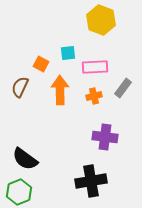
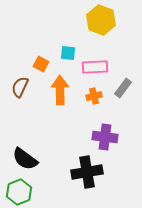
cyan square: rotated 14 degrees clockwise
black cross: moved 4 px left, 9 px up
